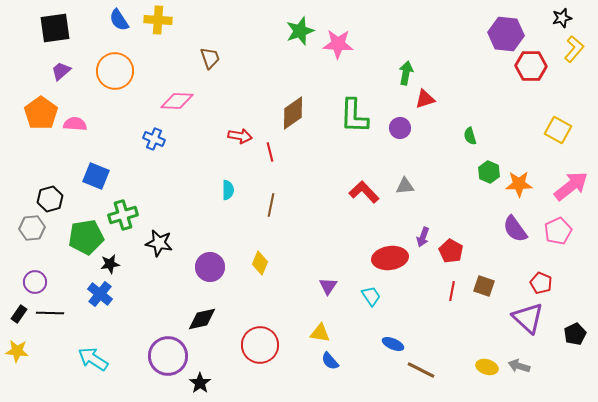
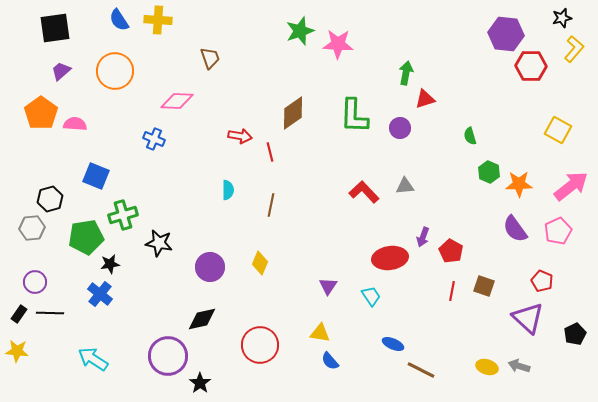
red pentagon at (541, 283): moved 1 px right, 2 px up
